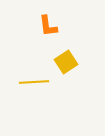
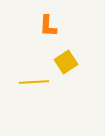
orange L-shape: rotated 10 degrees clockwise
